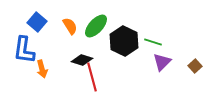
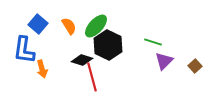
blue square: moved 1 px right, 2 px down
orange semicircle: moved 1 px left
black hexagon: moved 16 px left, 4 px down
purple triangle: moved 2 px right, 1 px up
